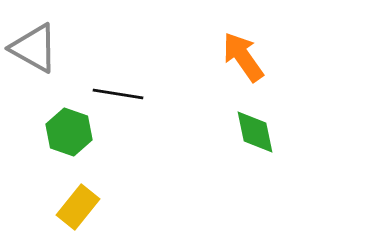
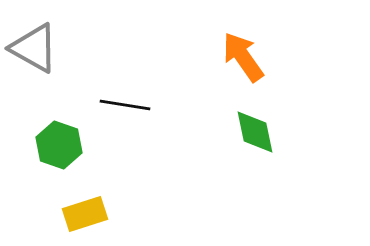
black line: moved 7 px right, 11 px down
green hexagon: moved 10 px left, 13 px down
yellow rectangle: moved 7 px right, 7 px down; rotated 33 degrees clockwise
